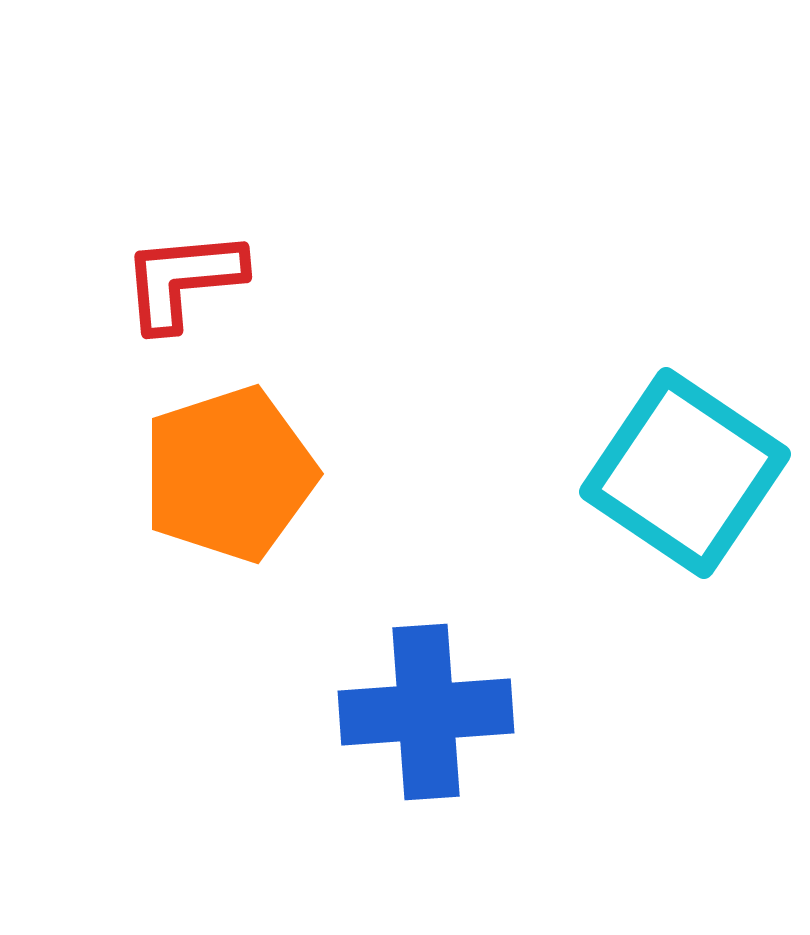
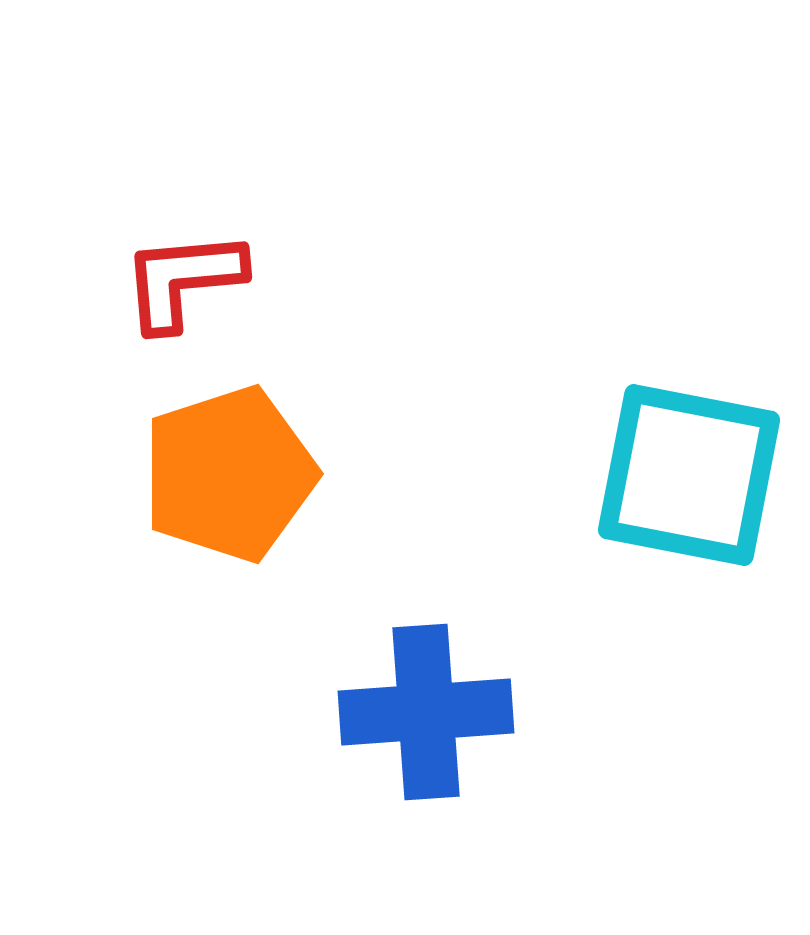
cyan square: moved 4 px right, 2 px down; rotated 23 degrees counterclockwise
